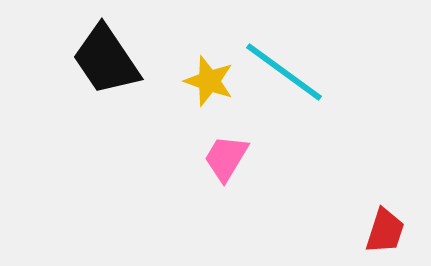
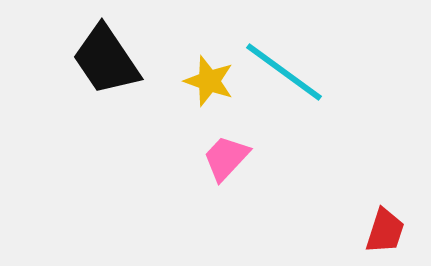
pink trapezoid: rotated 12 degrees clockwise
